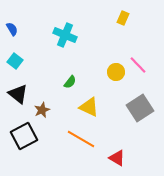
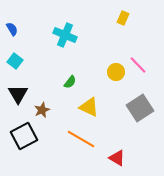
black triangle: rotated 20 degrees clockwise
